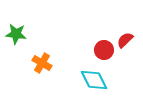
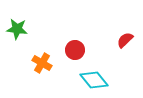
green star: moved 1 px right, 5 px up
red circle: moved 29 px left
cyan diamond: rotated 12 degrees counterclockwise
